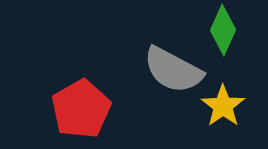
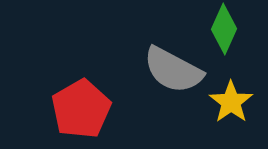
green diamond: moved 1 px right, 1 px up
yellow star: moved 8 px right, 4 px up
